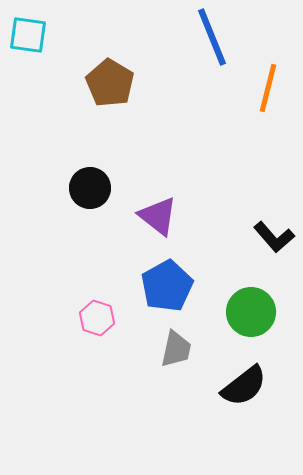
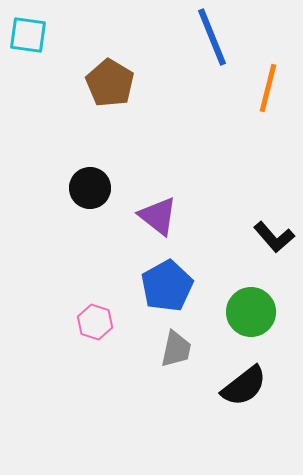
pink hexagon: moved 2 px left, 4 px down
